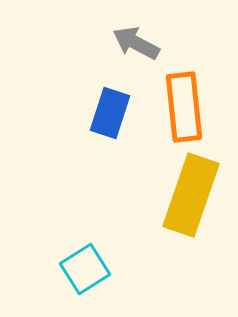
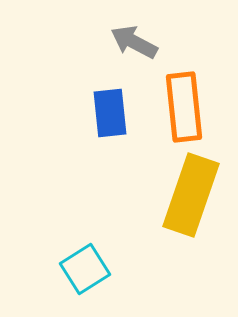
gray arrow: moved 2 px left, 1 px up
blue rectangle: rotated 24 degrees counterclockwise
